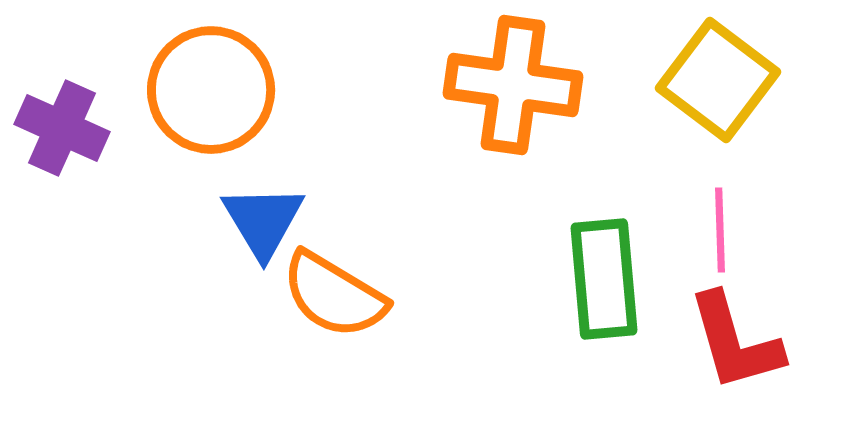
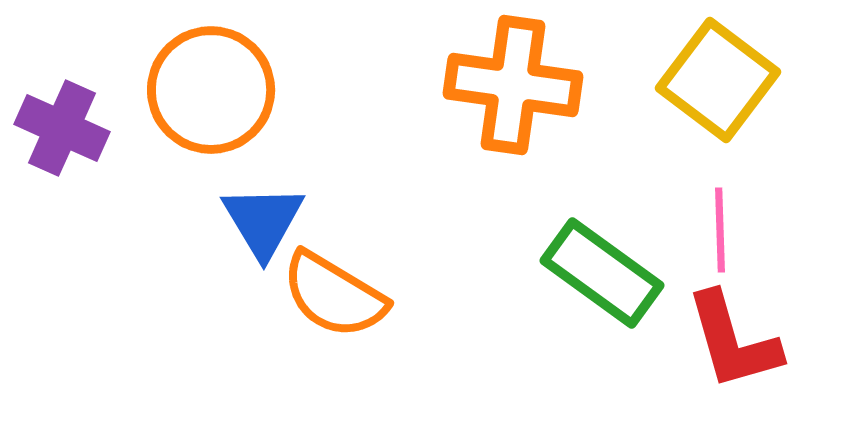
green rectangle: moved 2 px left, 6 px up; rotated 49 degrees counterclockwise
red L-shape: moved 2 px left, 1 px up
